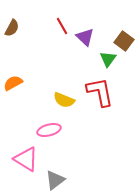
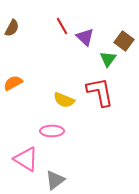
pink ellipse: moved 3 px right, 1 px down; rotated 15 degrees clockwise
